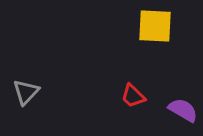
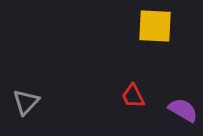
gray triangle: moved 10 px down
red trapezoid: rotated 20 degrees clockwise
